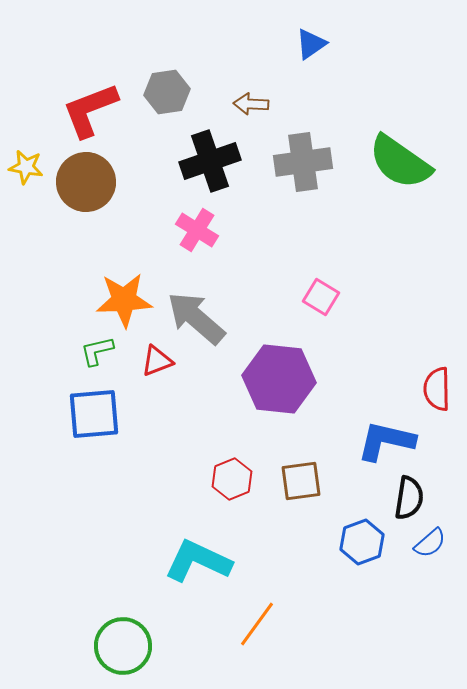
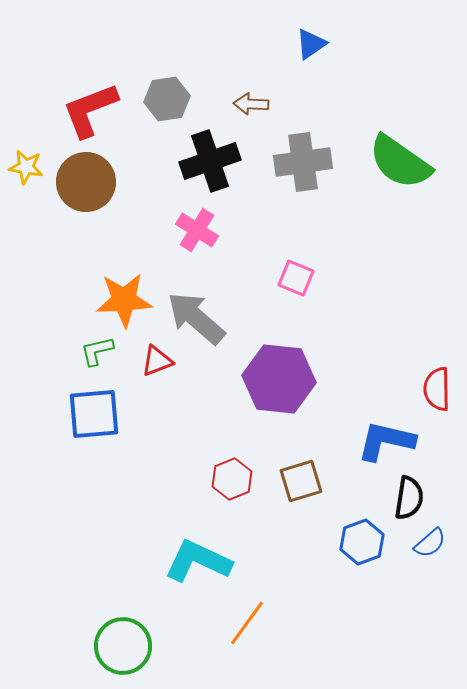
gray hexagon: moved 7 px down
pink square: moved 25 px left, 19 px up; rotated 9 degrees counterclockwise
brown square: rotated 9 degrees counterclockwise
orange line: moved 10 px left, 1 px up
